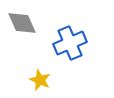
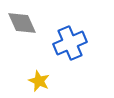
yellow star: moved 1 px left, 1 px down
